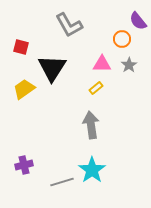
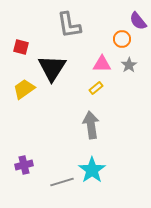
gray L-shape: rotated 20 degrees clockwise
